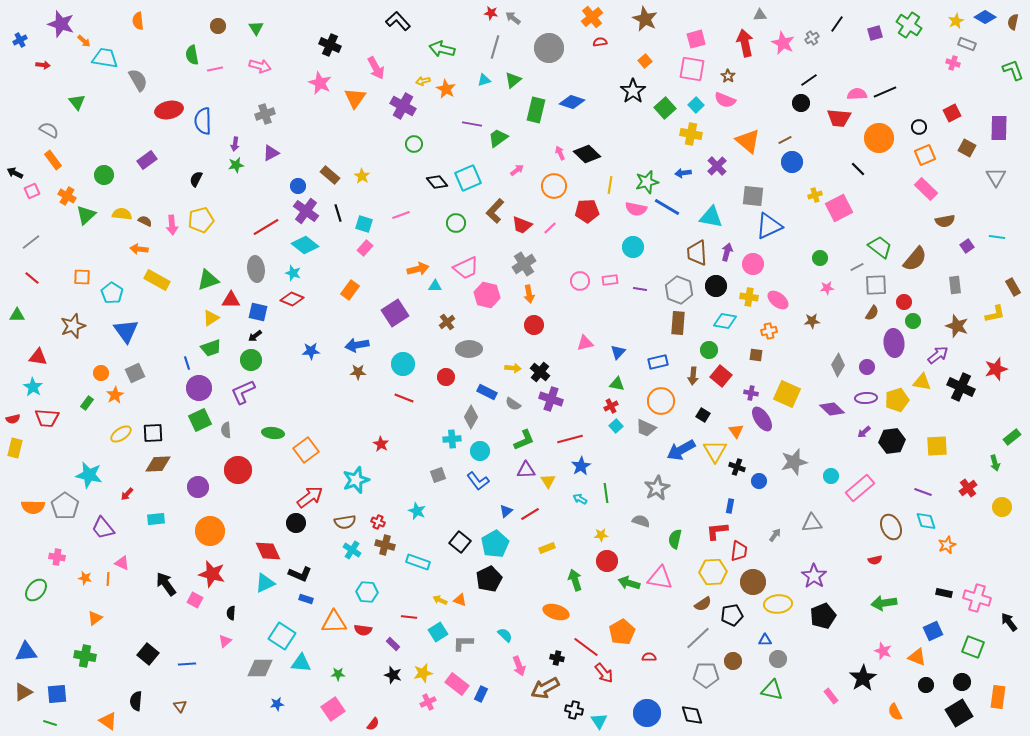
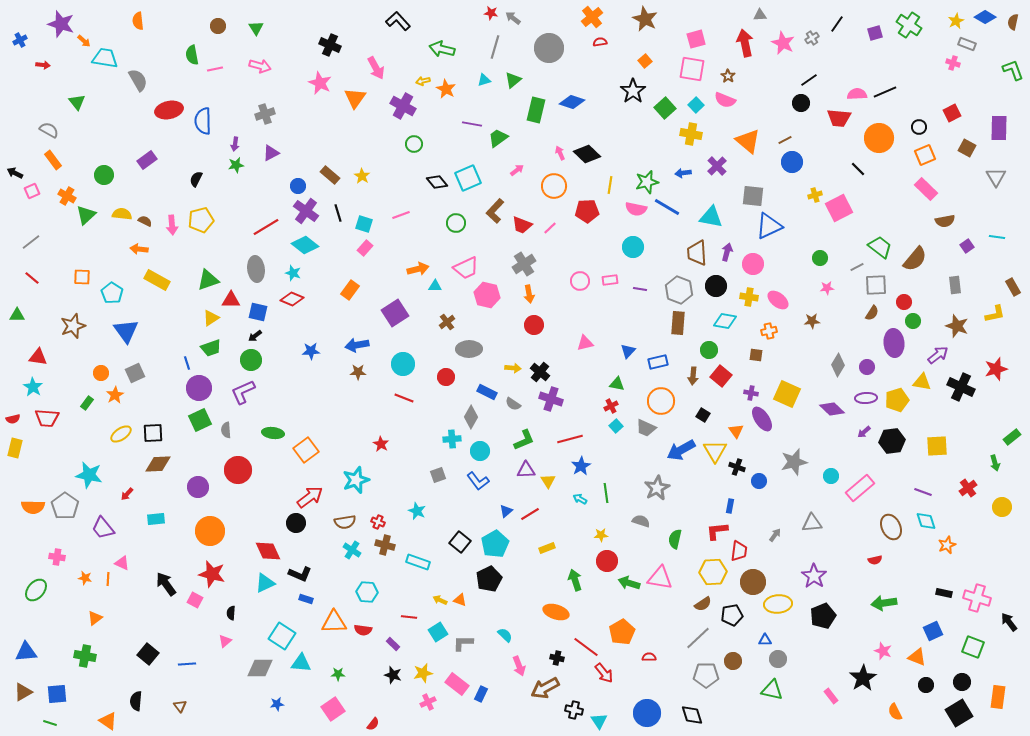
blue triangle at (618, 352): moved 10 px right, 1 px up
